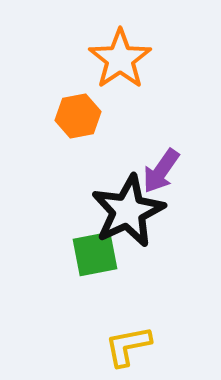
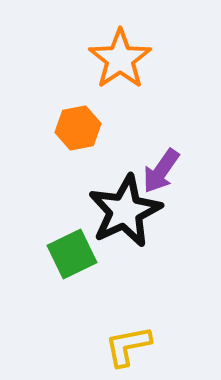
orange hexagon: moved 12 px down
black star: moved 3 px left
green square: moved 23 px left; rotated 15 degrees counterclockwise
